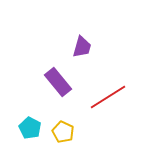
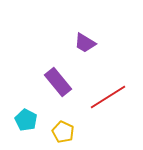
purple trapezoid: moved 3 px right, 4 px up; rotated 105 degrees clockwise
cyan pentagon: moved 4 px left, 8 px up
